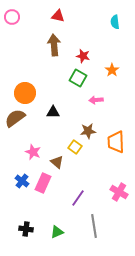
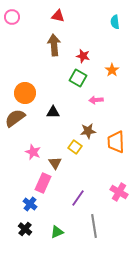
brown triangle: moved 2 px left, 1 px down; rotated 16 degrees clockwise
blue cross: moved 8 px right, 23 px down
black cross: moved 1 px left; rotated 32 degrees clockwise
